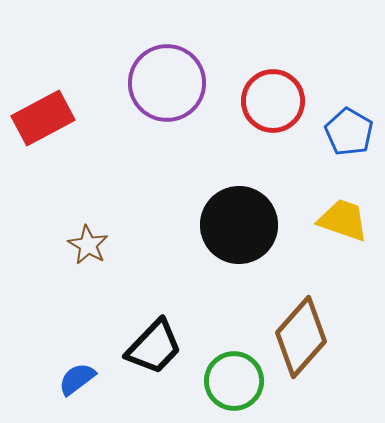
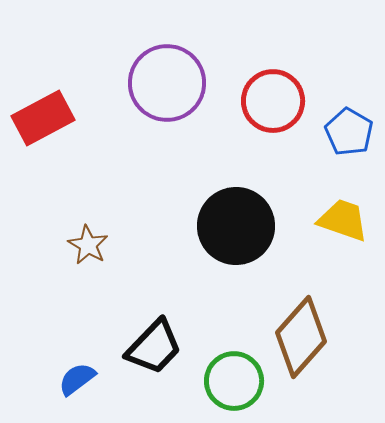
black circle: moved 3 px left, 1 px down
